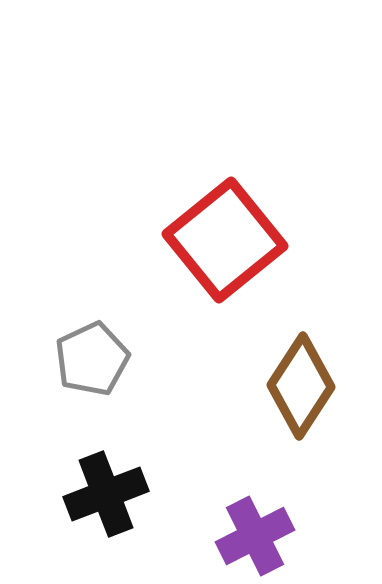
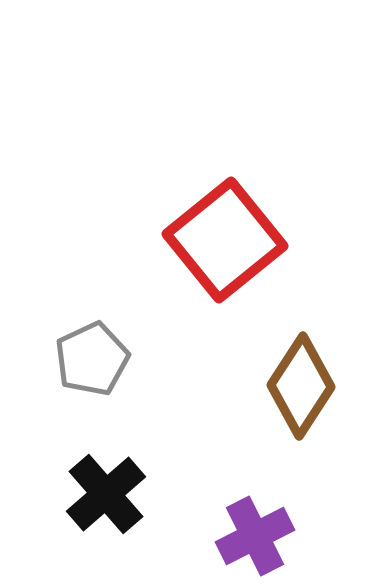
black cross: rotated 20 degrees counterclockwise
